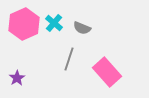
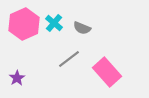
gray line: rotated 35 degrees clockwise
